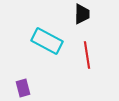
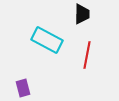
cyan rectangle: moved 1 px up
red line: rotated 20 degrees clockwise
